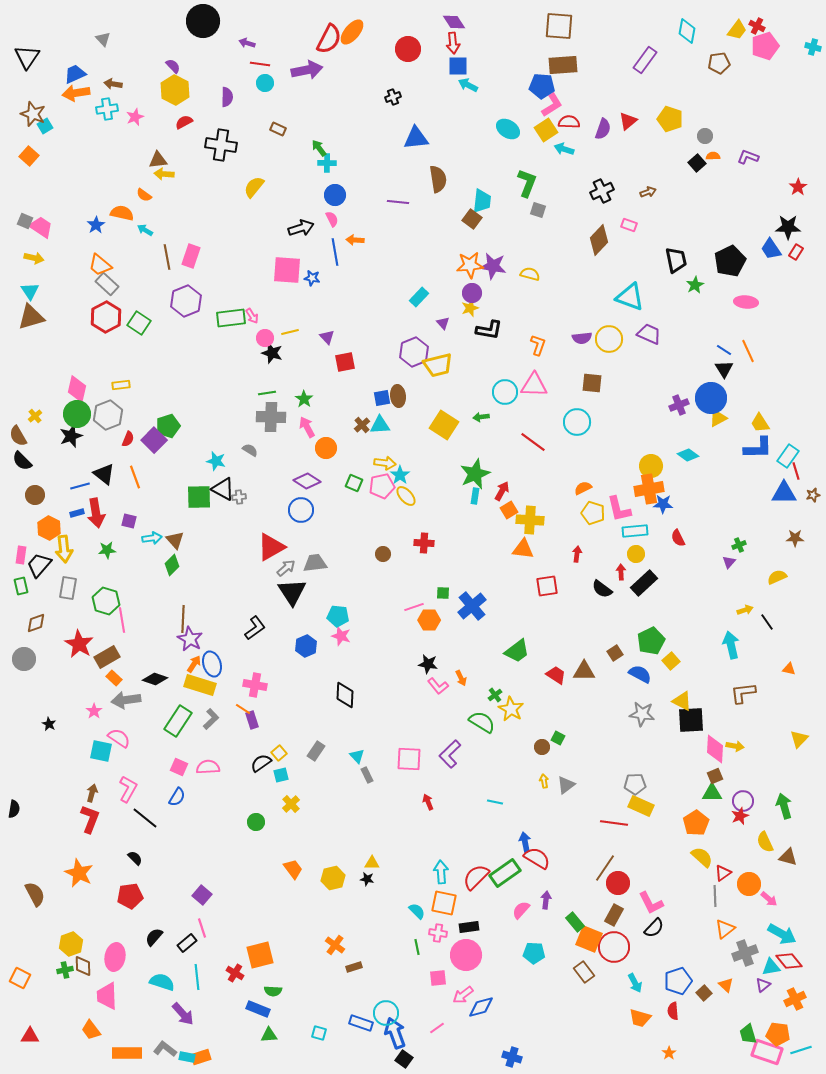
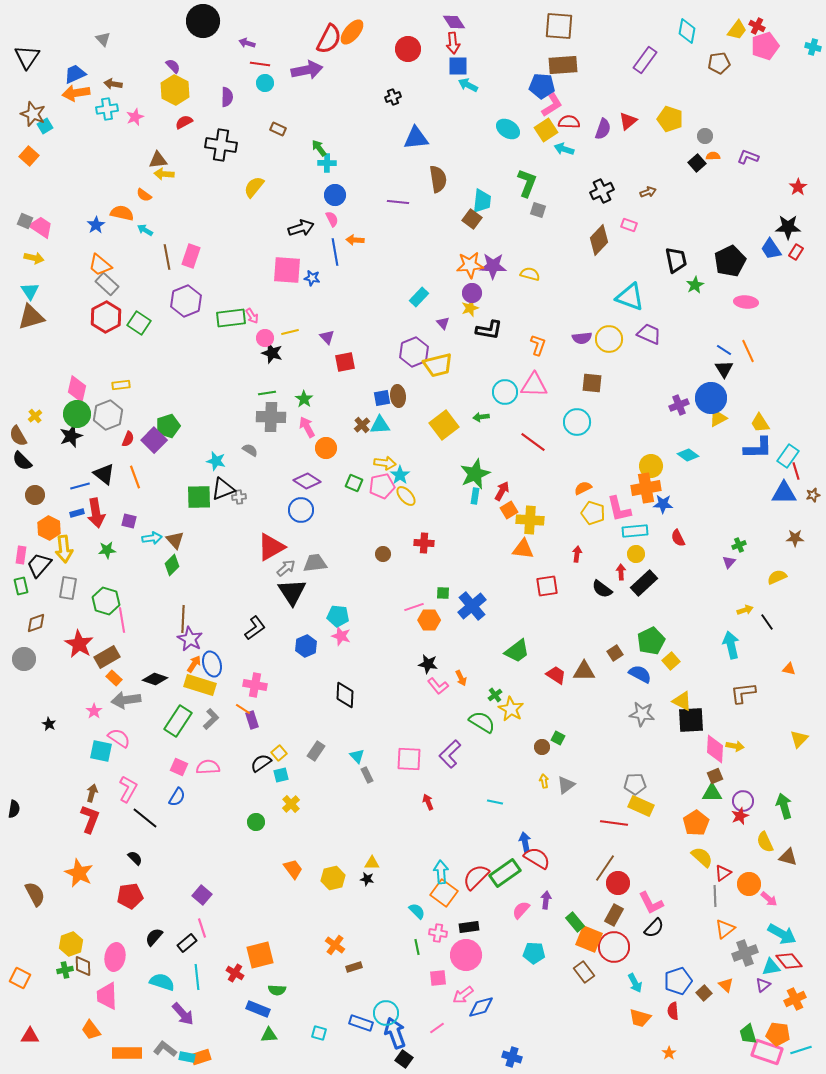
purple star at (493, 266): rotated 8 degrees counterclockwise
yellow square at (444, 425): rotated 20 degrees clockwise
black triangle at (223, 489): rotated 50 degrees counterclockwise
orange cross at (649, 489): moved 3 px left, 1 px up
orange square at (444, 903): moved 10 px up; rotated 24 degrees clockwise
green semicircle at (273, 991): moved 4 px right, 1 px up
